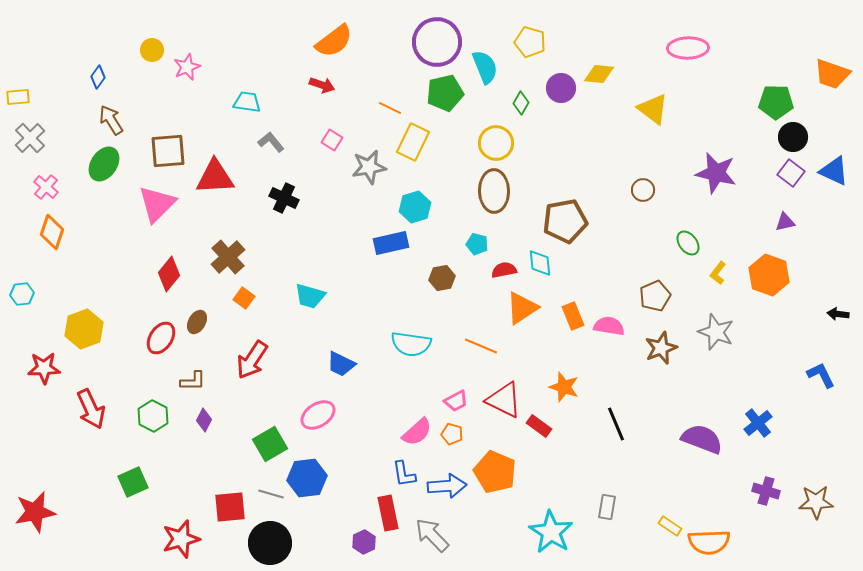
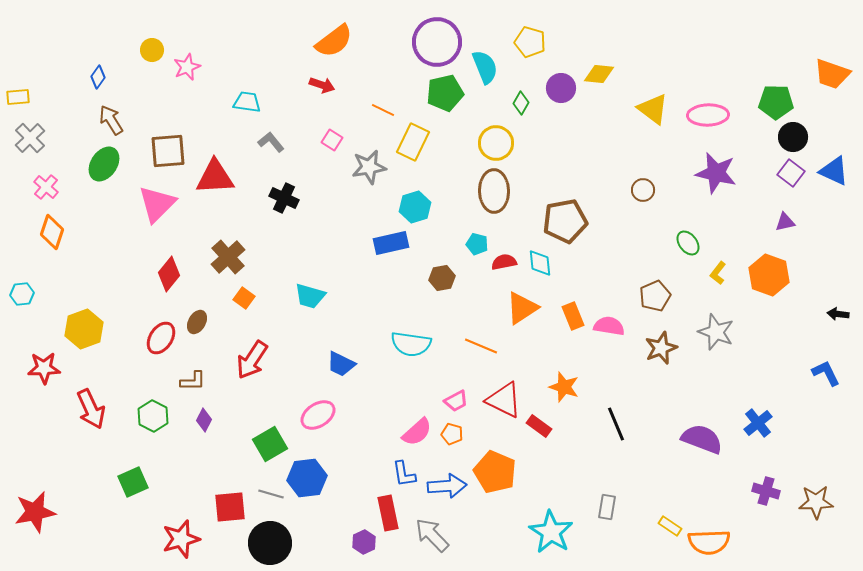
pink ellipse at (688, 48): moved 20 px right, 67 px down
orange line at (390, 108): moved 7 px left, 2 px down
red semicircle at (504, 270): moved 8 px up
blue L-shape at (821, 375): moved 5 px right, 2 px up
